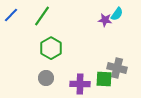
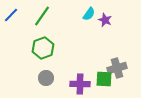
cyan semicircle: moved 28 px left
purple star: rotated 16 degrees clockwise
green hexagon: moved 8 px left; rotated 10 degrees clockwise
gray cross: rotated 30 degrees counterclockwise
